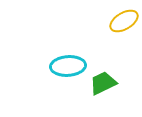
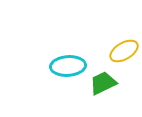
yellow ellipse: moved 30 px down
